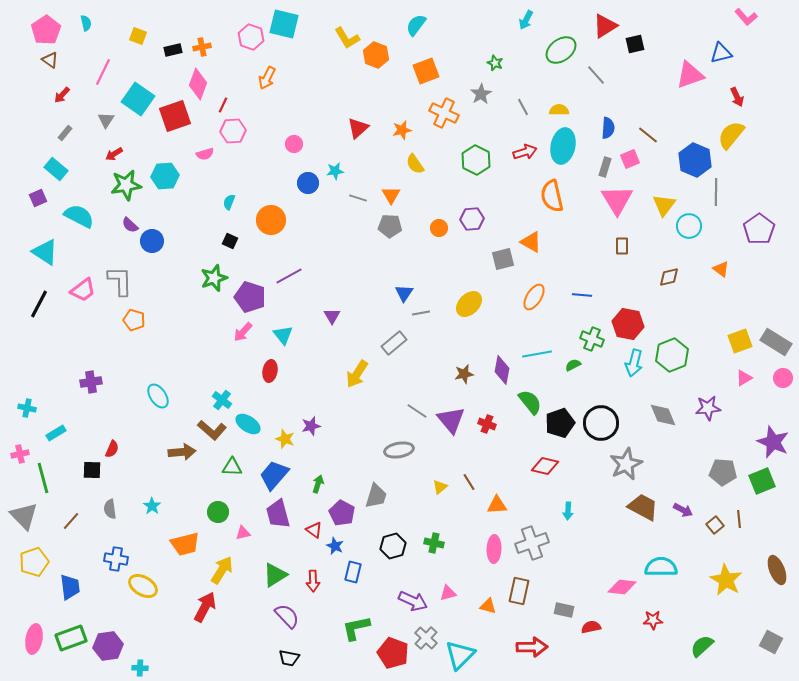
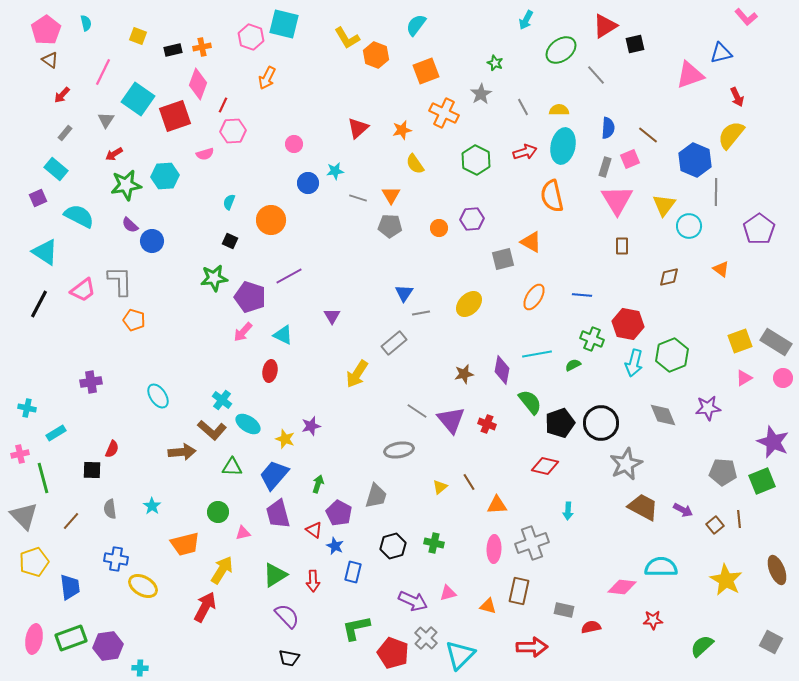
green star at (214, 278): rotated 12 degrees clockwise
cyan triangle at (283, 335): rotated 25 degrees counterclockwise
purple pentagon at (342, 513): moved 3 px left
